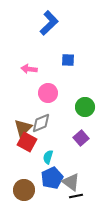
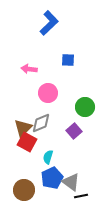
purple square: moved 7 px left, 7 px up
black line: moved 5 px right
